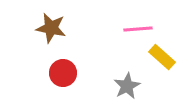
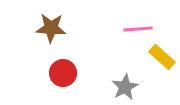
brown star: rotated 8 degrees counterclockwise
gray star: moved 2 px left, 1 px down
